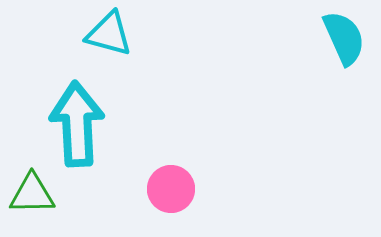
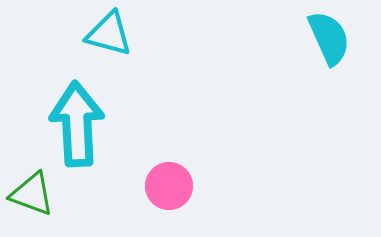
cyan semicircle: moved 15 px left
pink circle: moved 2 px left, 3 px up
green triangle: rotated 21 degrees clockwise
